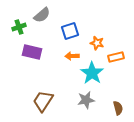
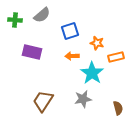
green cross: moved 4 px left, 7 px up; rotated 24 degrees clockwise
gray star: moved 3 px left, 1 px up
